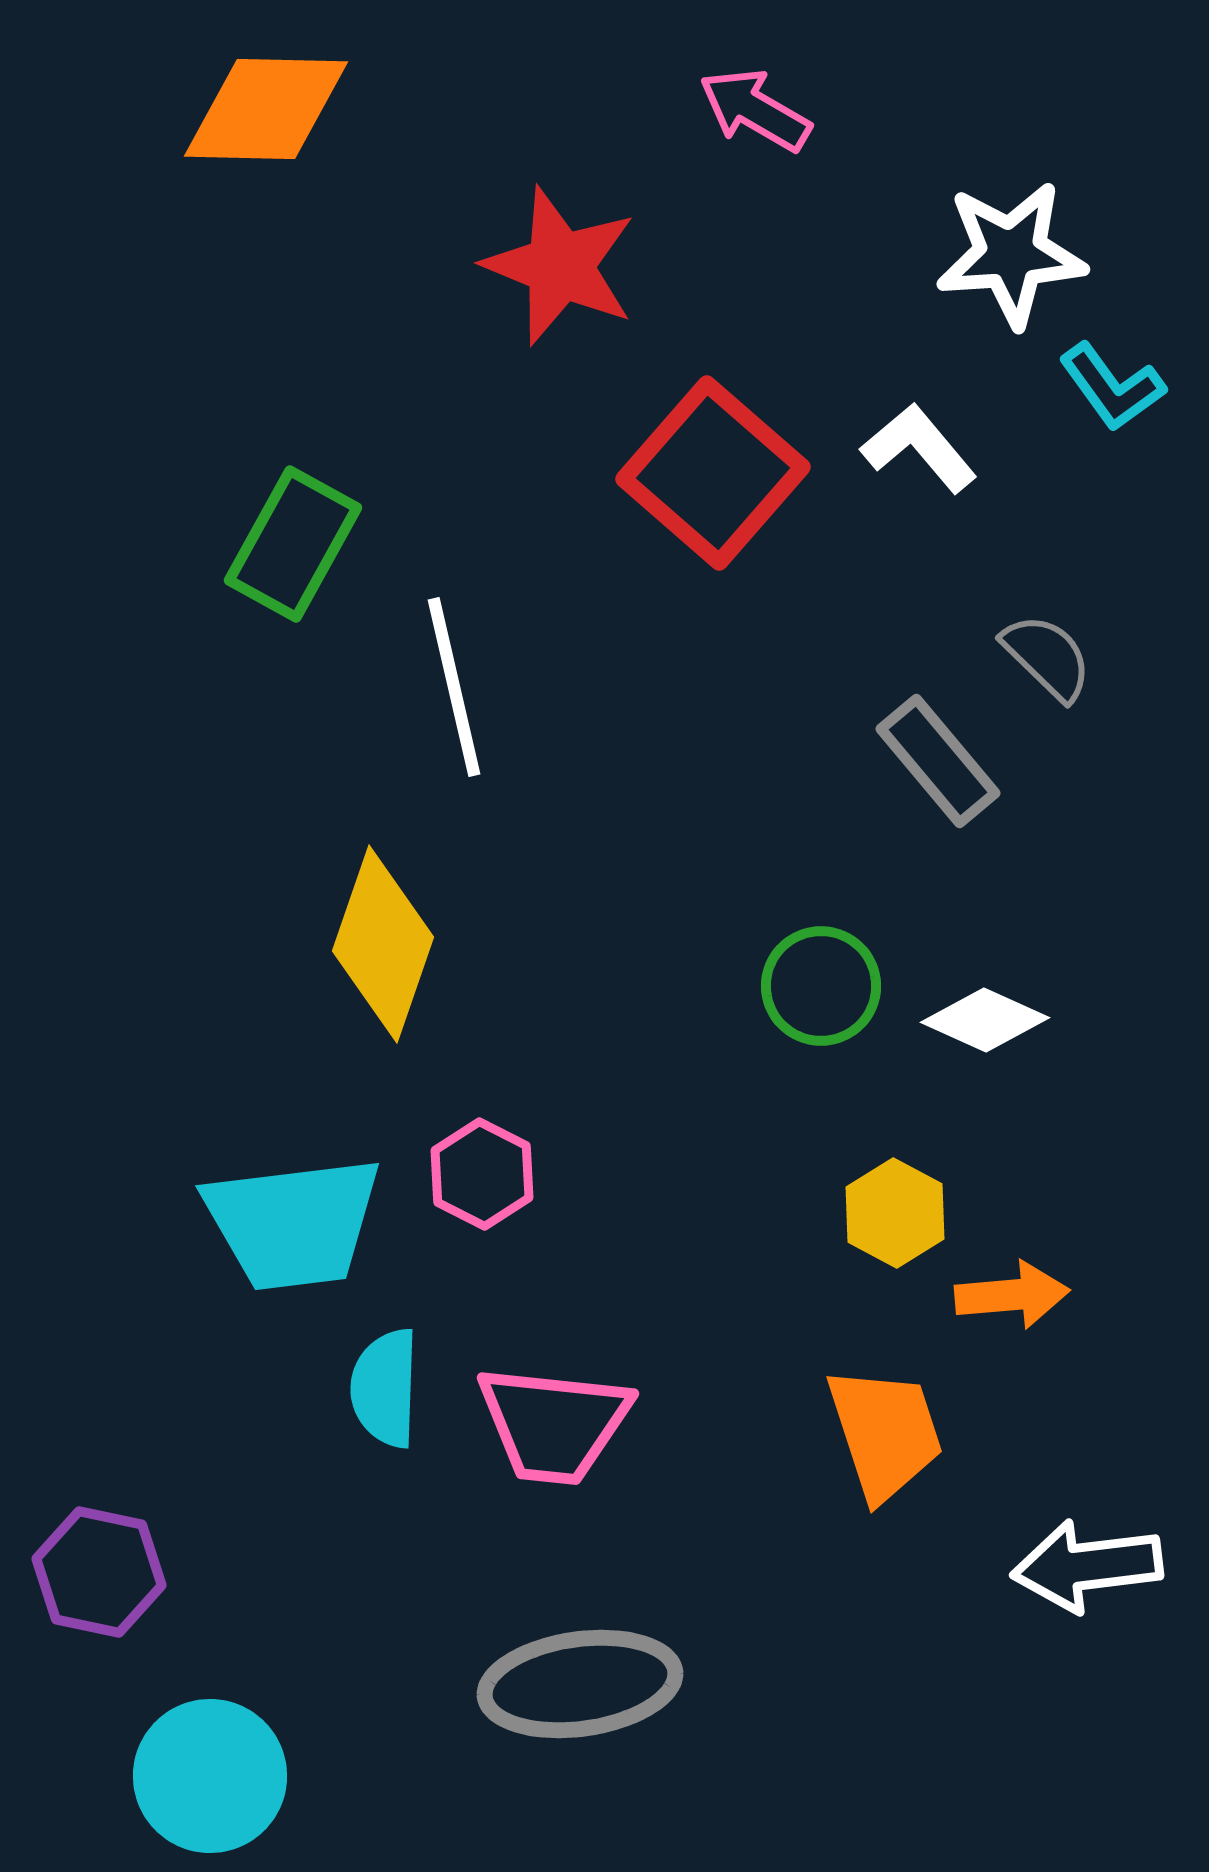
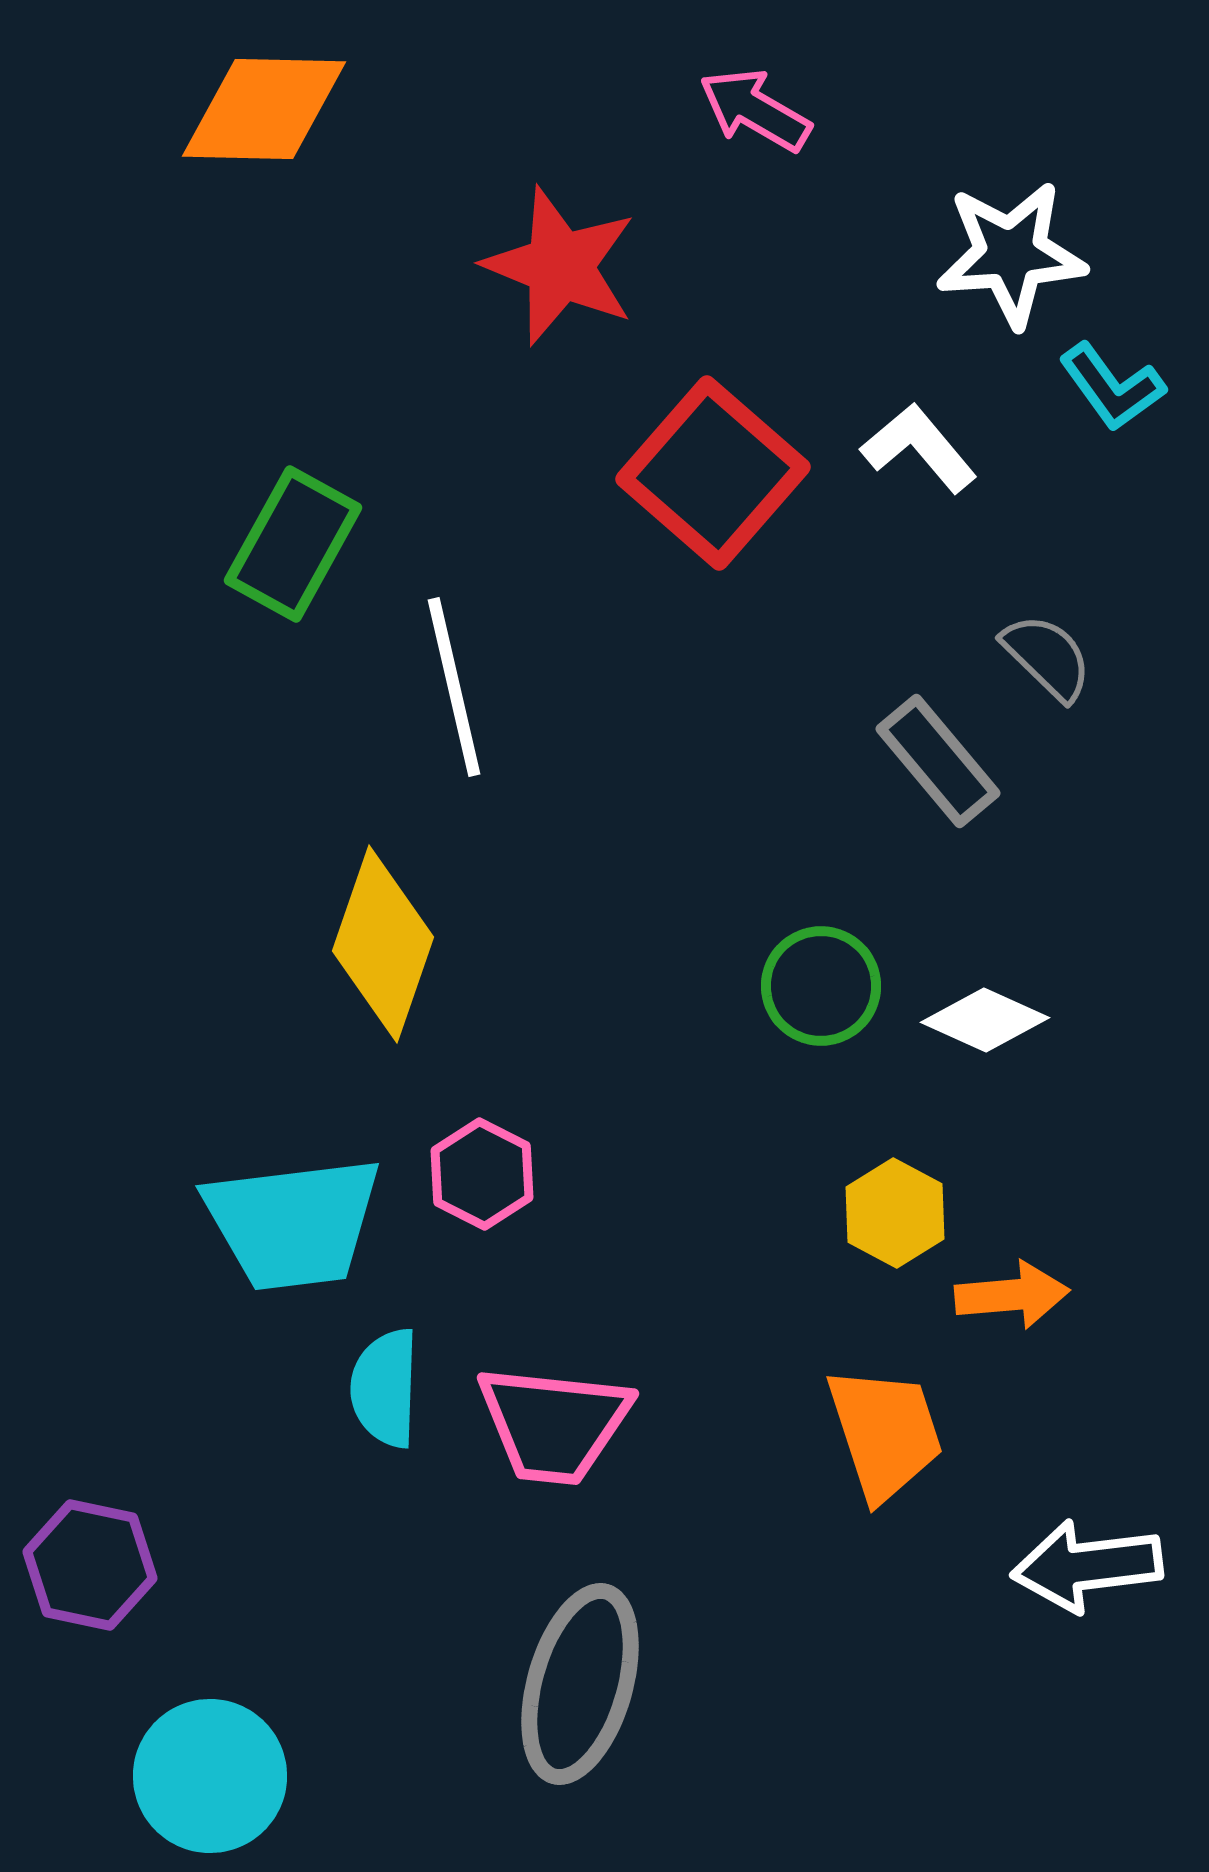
orange diamond: moved 2 px left
purple hexagon: moved 9 px left, 7 px up
gray ellipse: rotated 66 degrees counterclockwise
